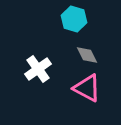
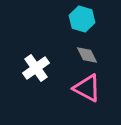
cyan hexagon: moved 8 px right
white cross: moved 2 px left, 1 px up
